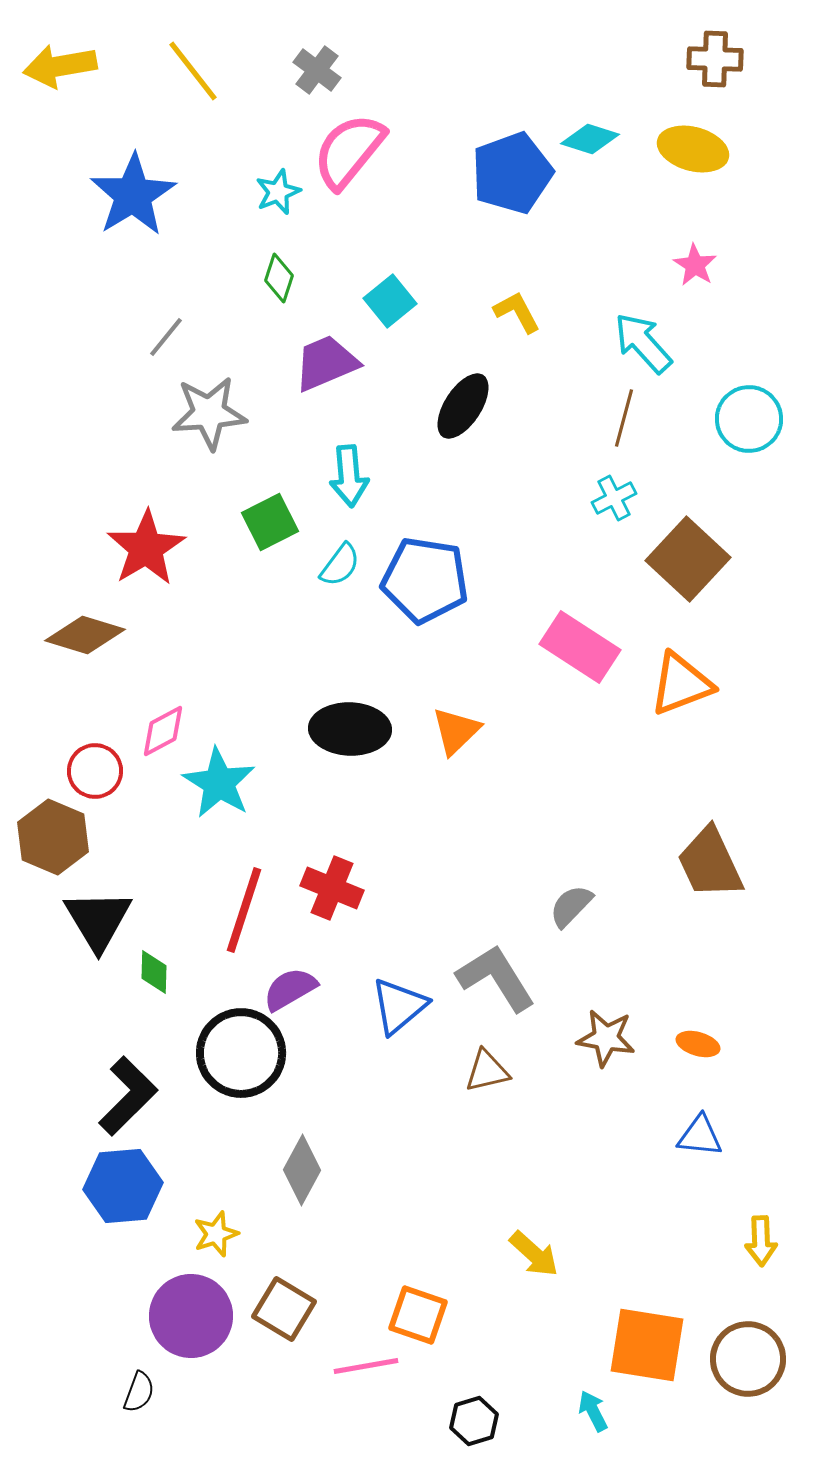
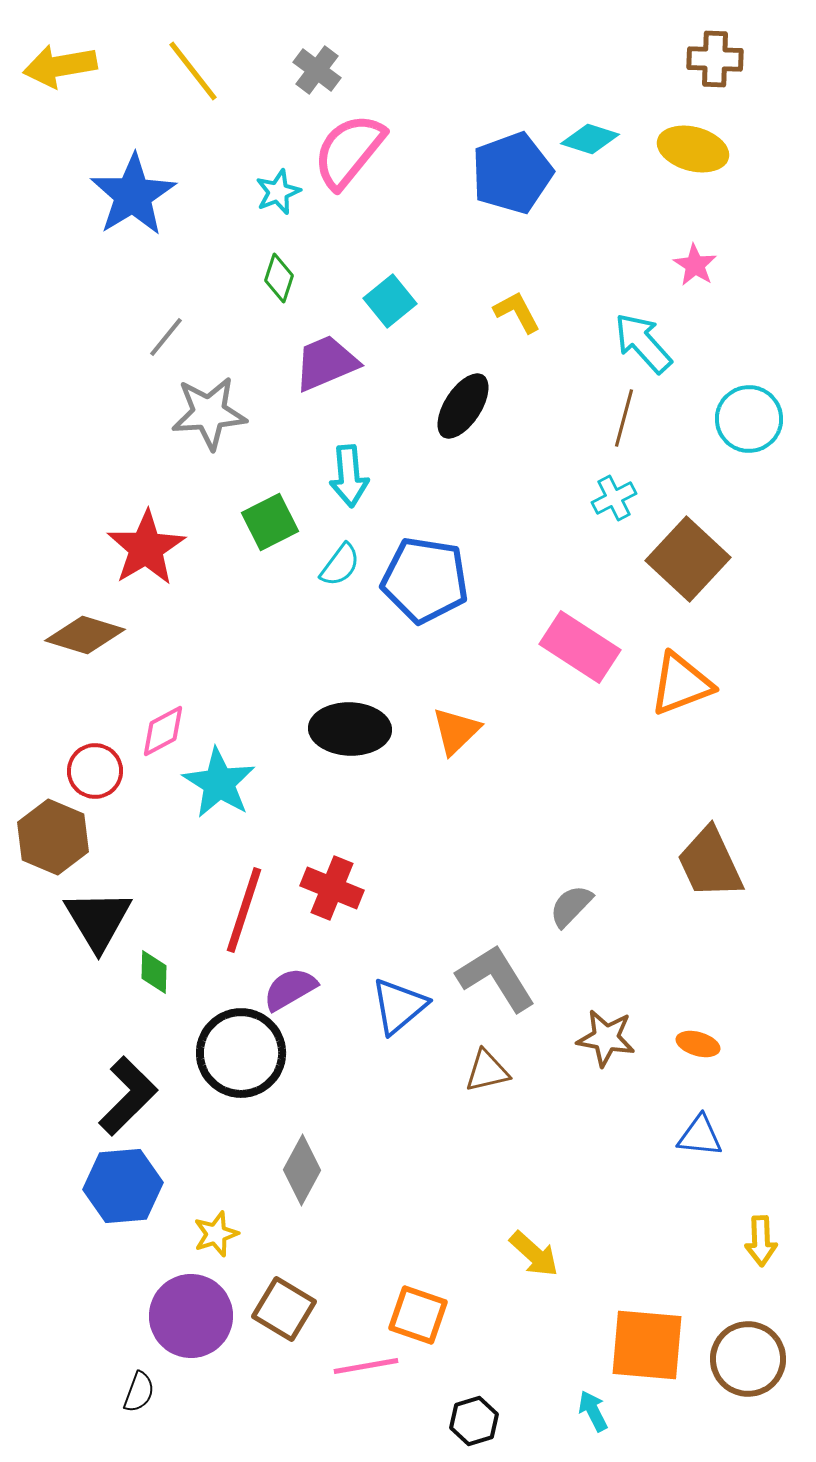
orange square at (647, 1345): rotated 4 degrees counterclockwise
